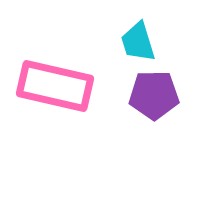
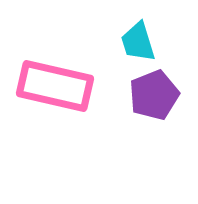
purple pentagon: rotated 21 degrees counterclockwise
